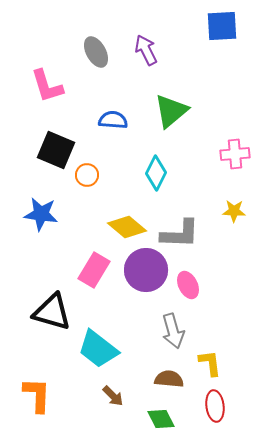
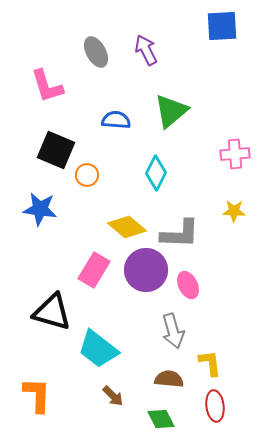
blue semicircle: moved 3 px right
blue star: moved 1 px left, 5 px up
